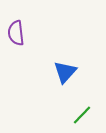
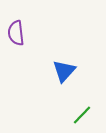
blue triangle: moved 1 px left, 1 px up
